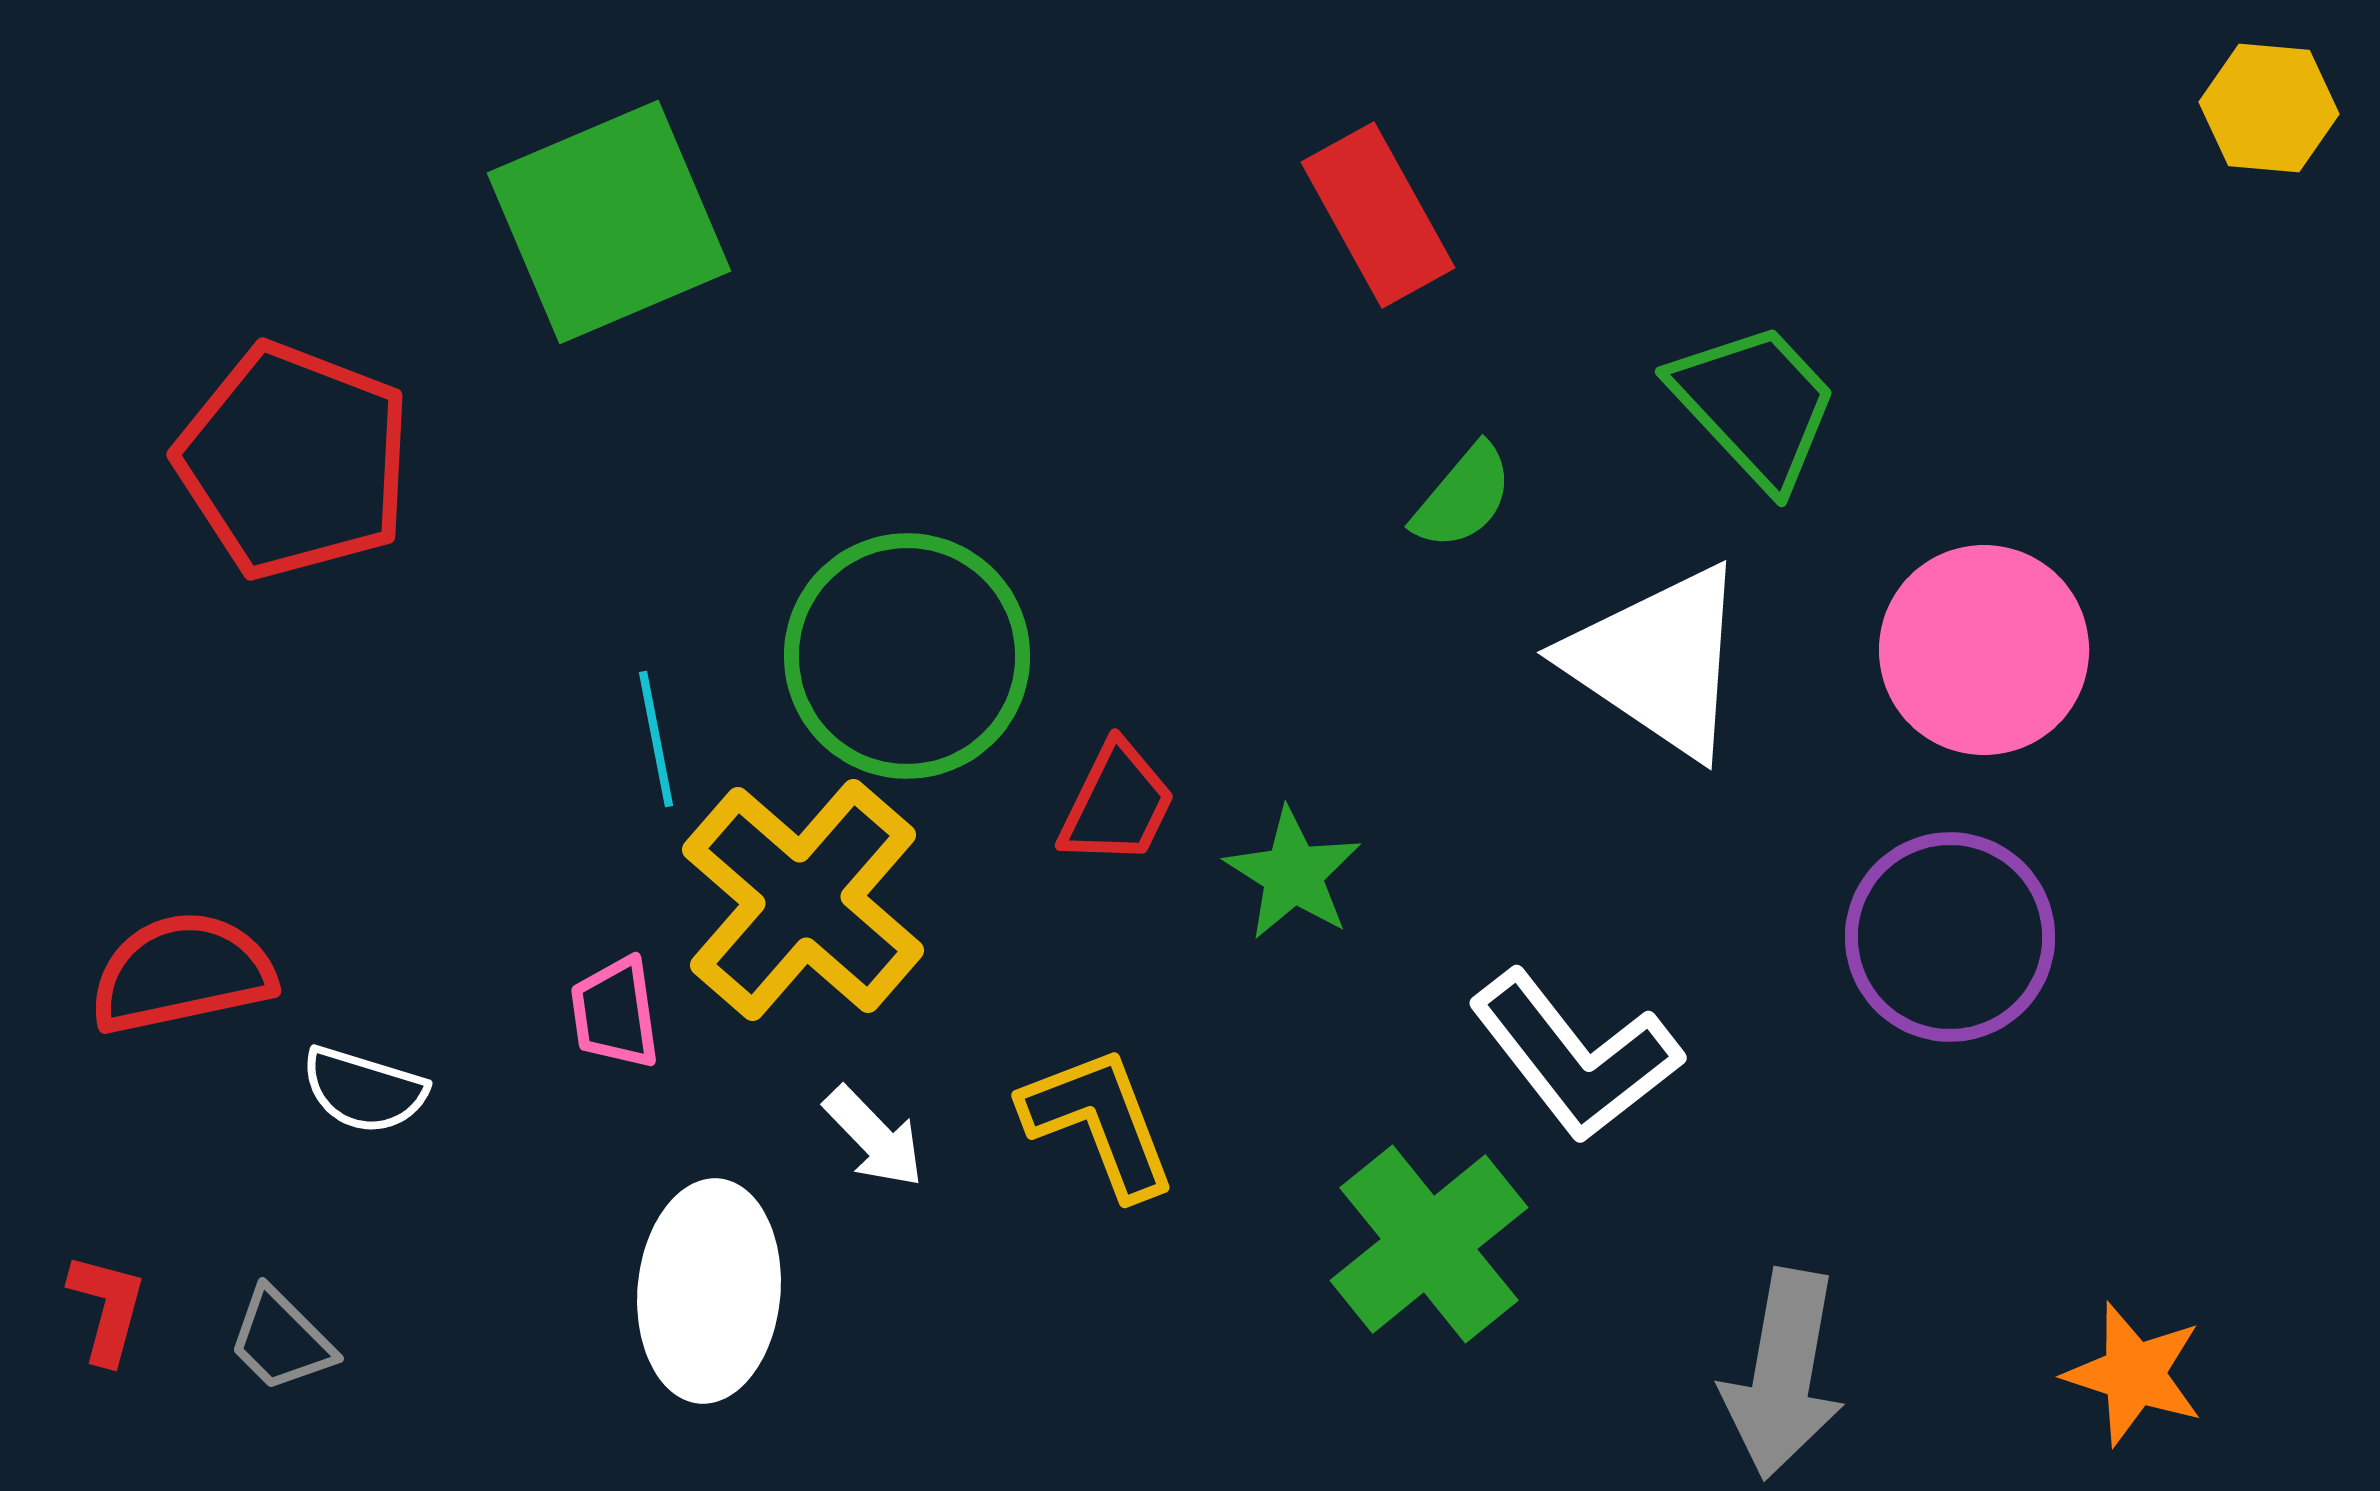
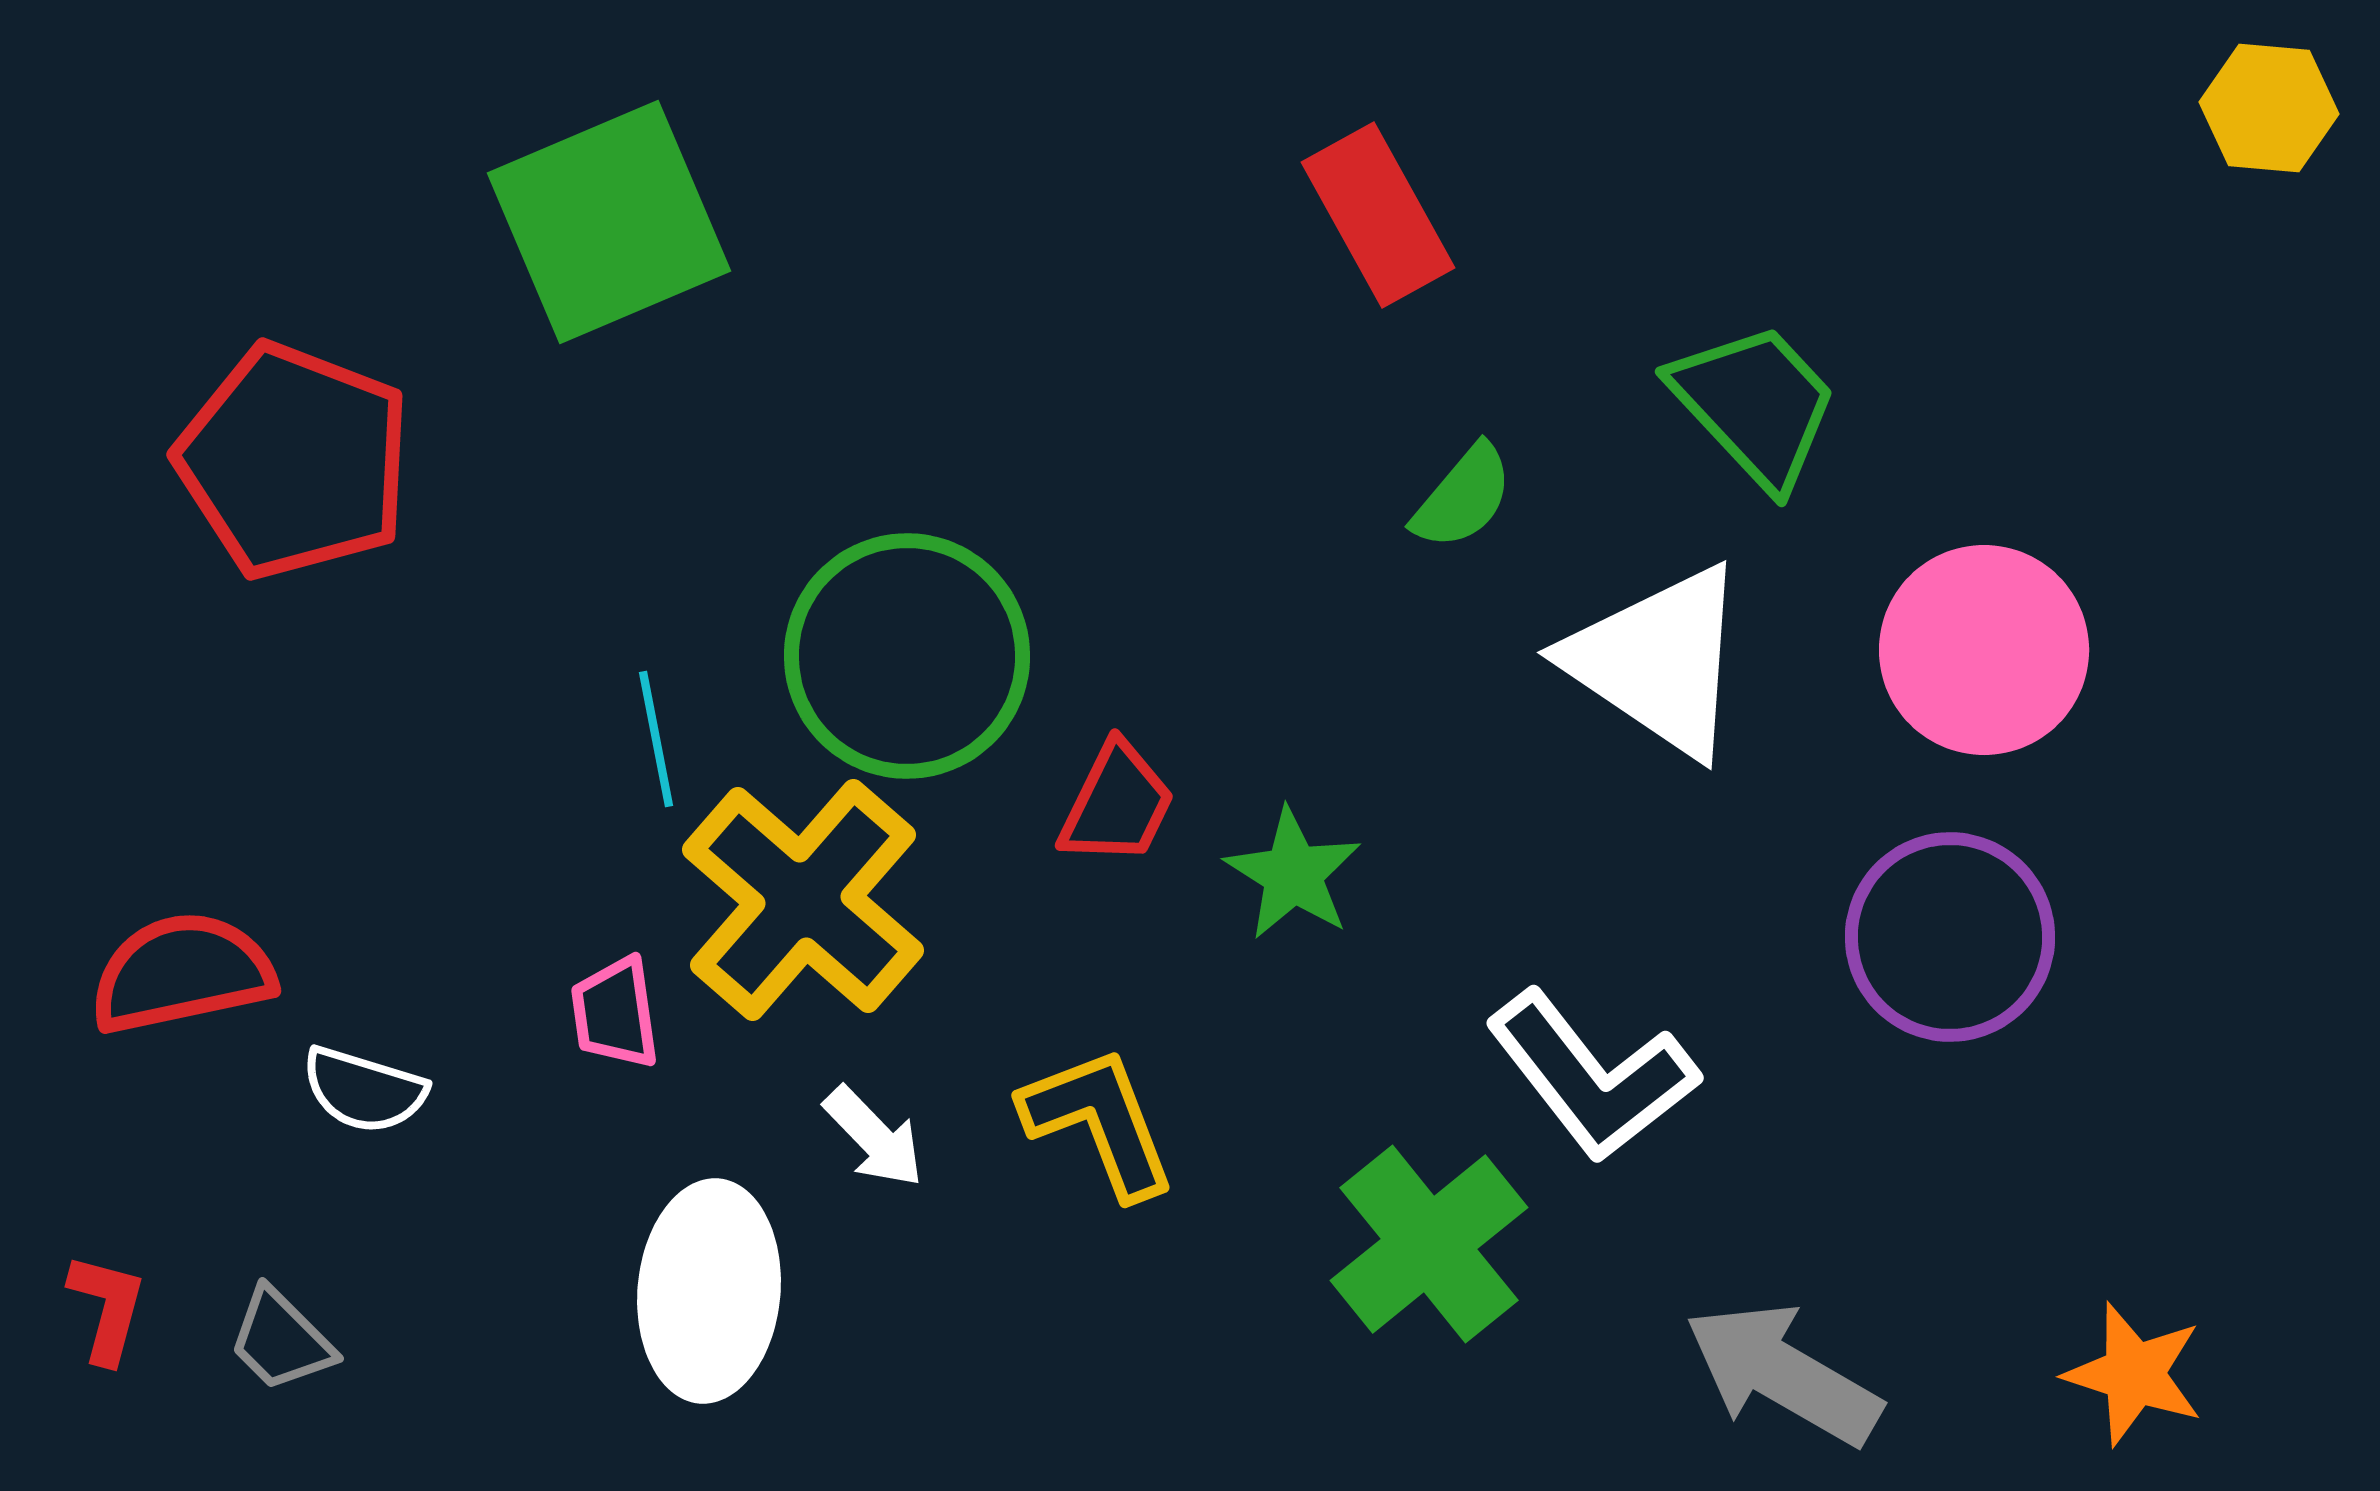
white L-shape: moved 17 px right, 20 px down
gray arrow: rotated 110 degrees clockwise
